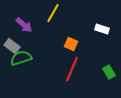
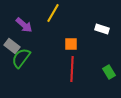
orange square: rotated 24 degrees counterclockwise
green semicircle: rotated 35 degrees counterclockwise
red line: rotated 20 degrees counterclockwise
